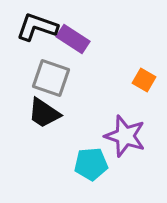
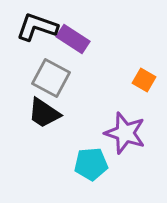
gray square: rotated 9 degrees clockwise
purple star: moved 3 px up
